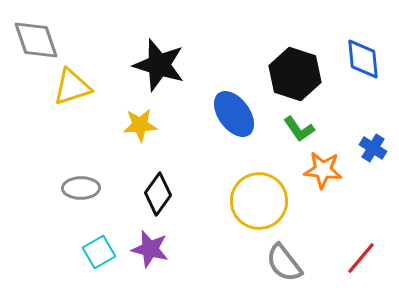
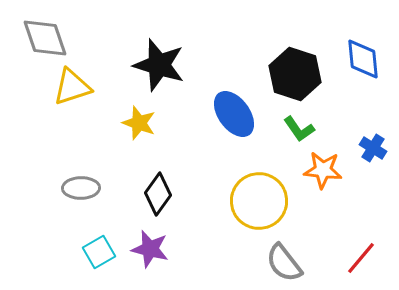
gray diamond: moved 9 px right, 2 px up
yellow star: moved 1 px left, 2 px up; rotated 24 degrees clockwise
